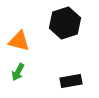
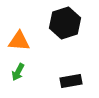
orange triangle: rotated 10 degrees counterclockwise
